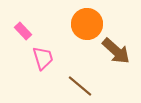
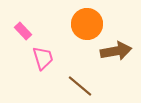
brown arrow: rotated 52 degrees counterclockwise
